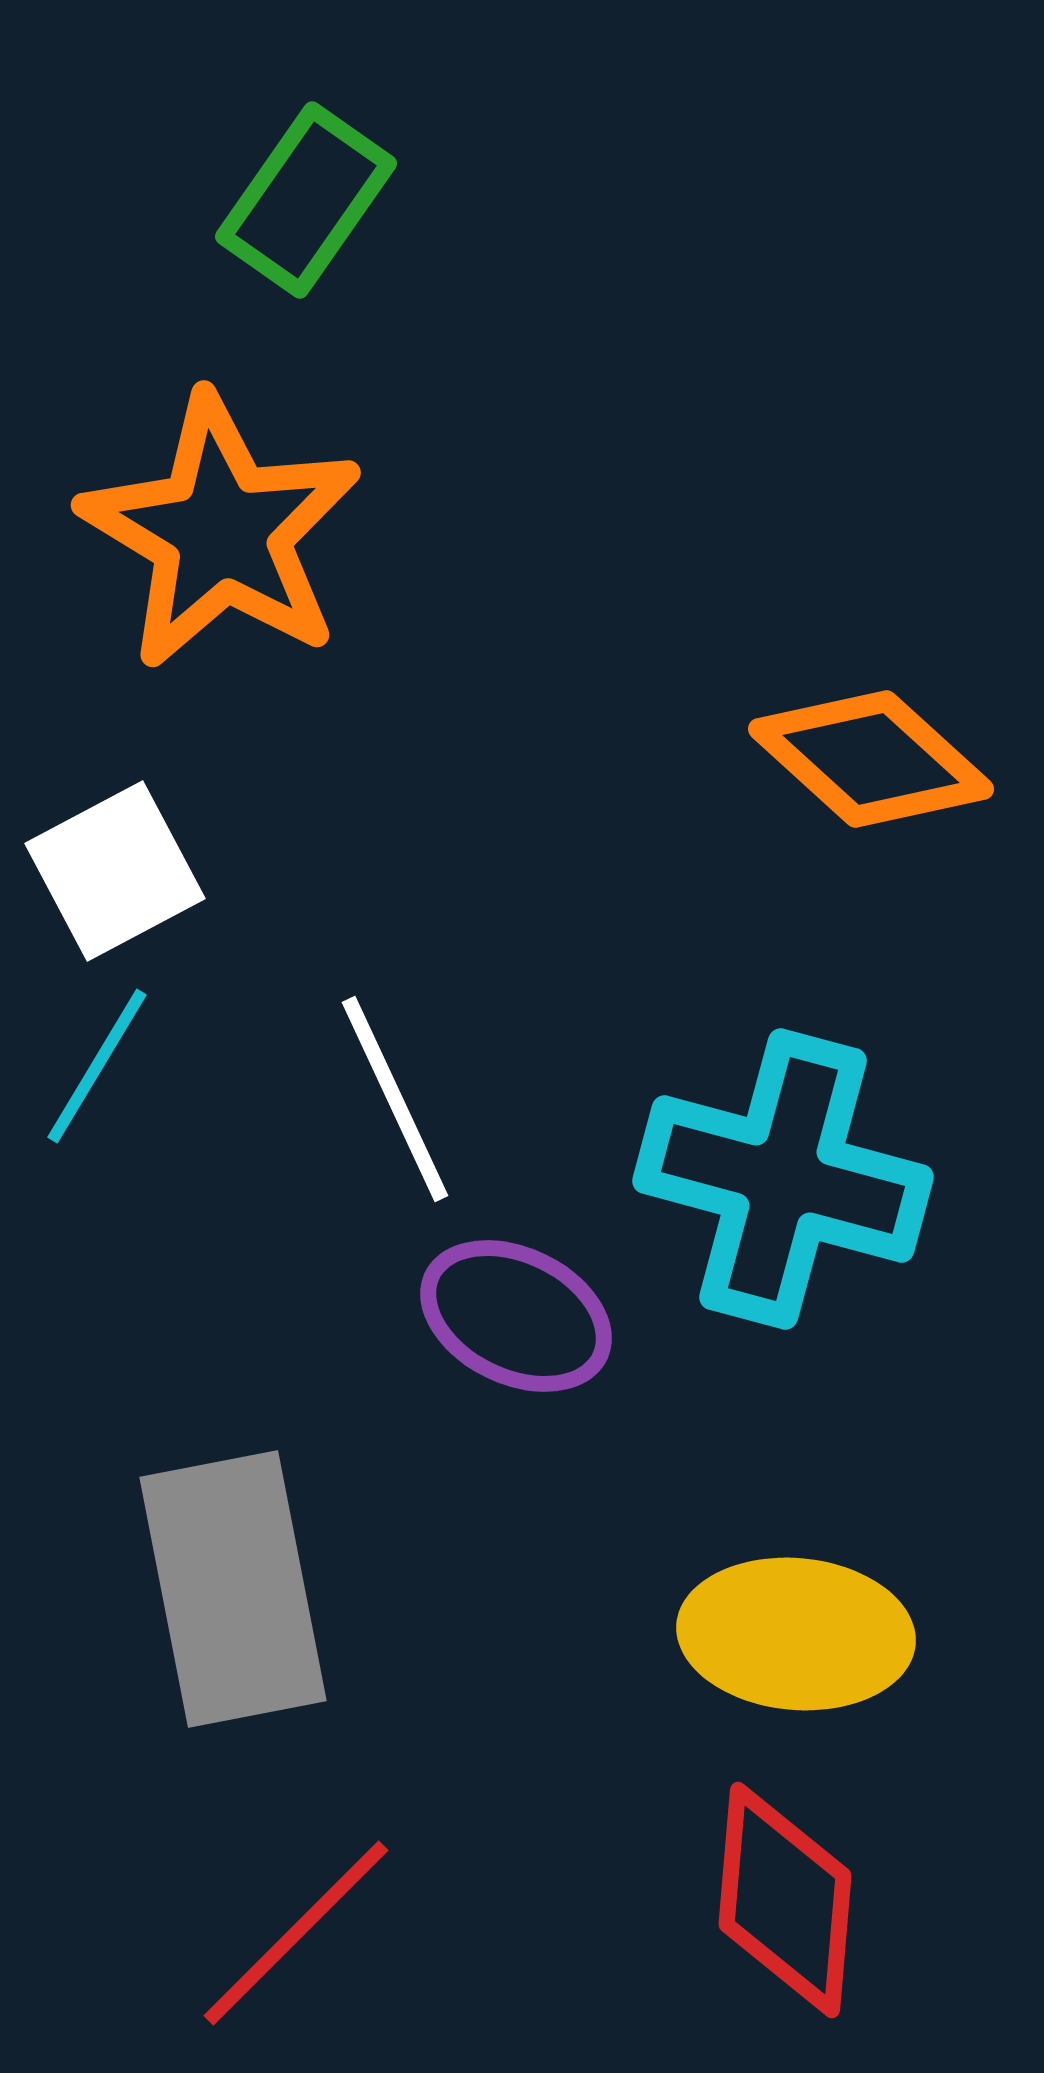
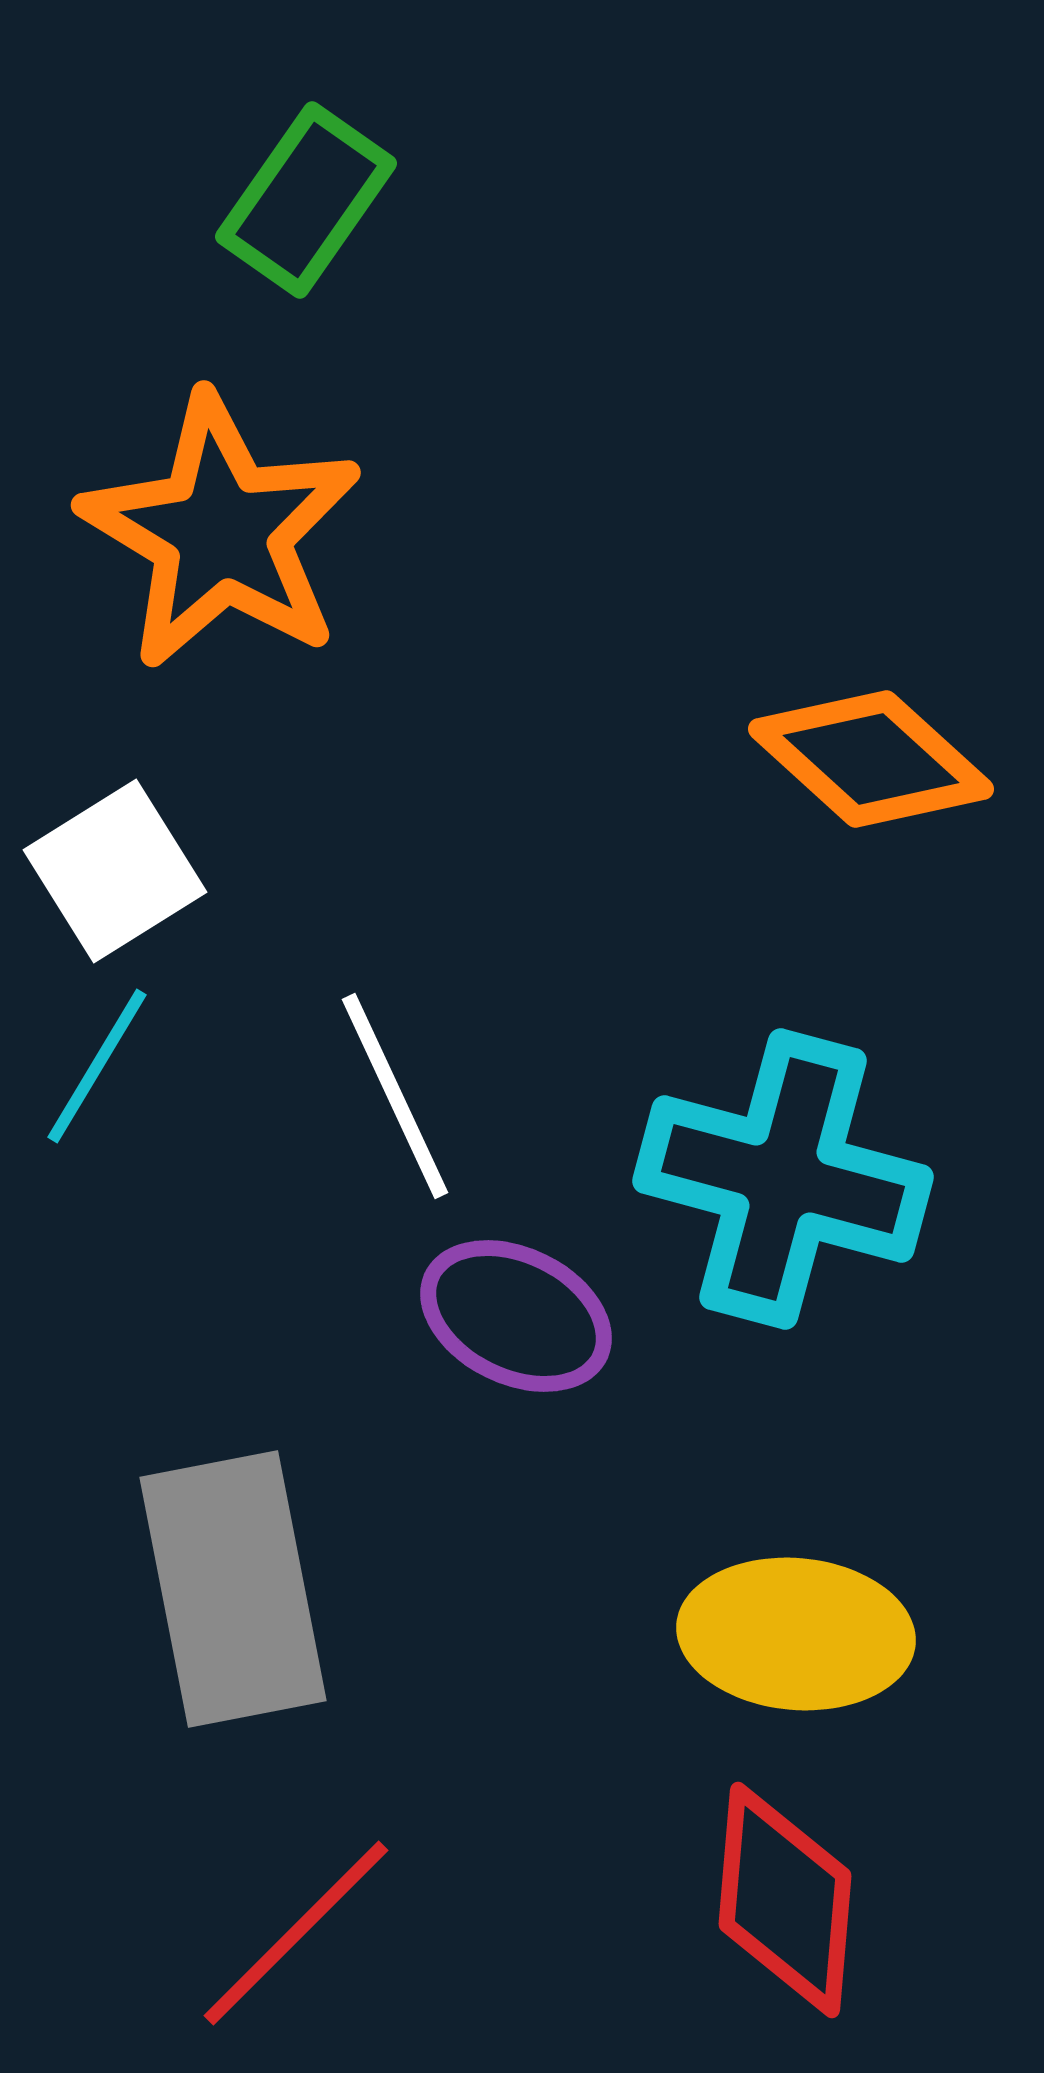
white square: rotated 4 degrees counterclockwise
white line: moved 3 px up
